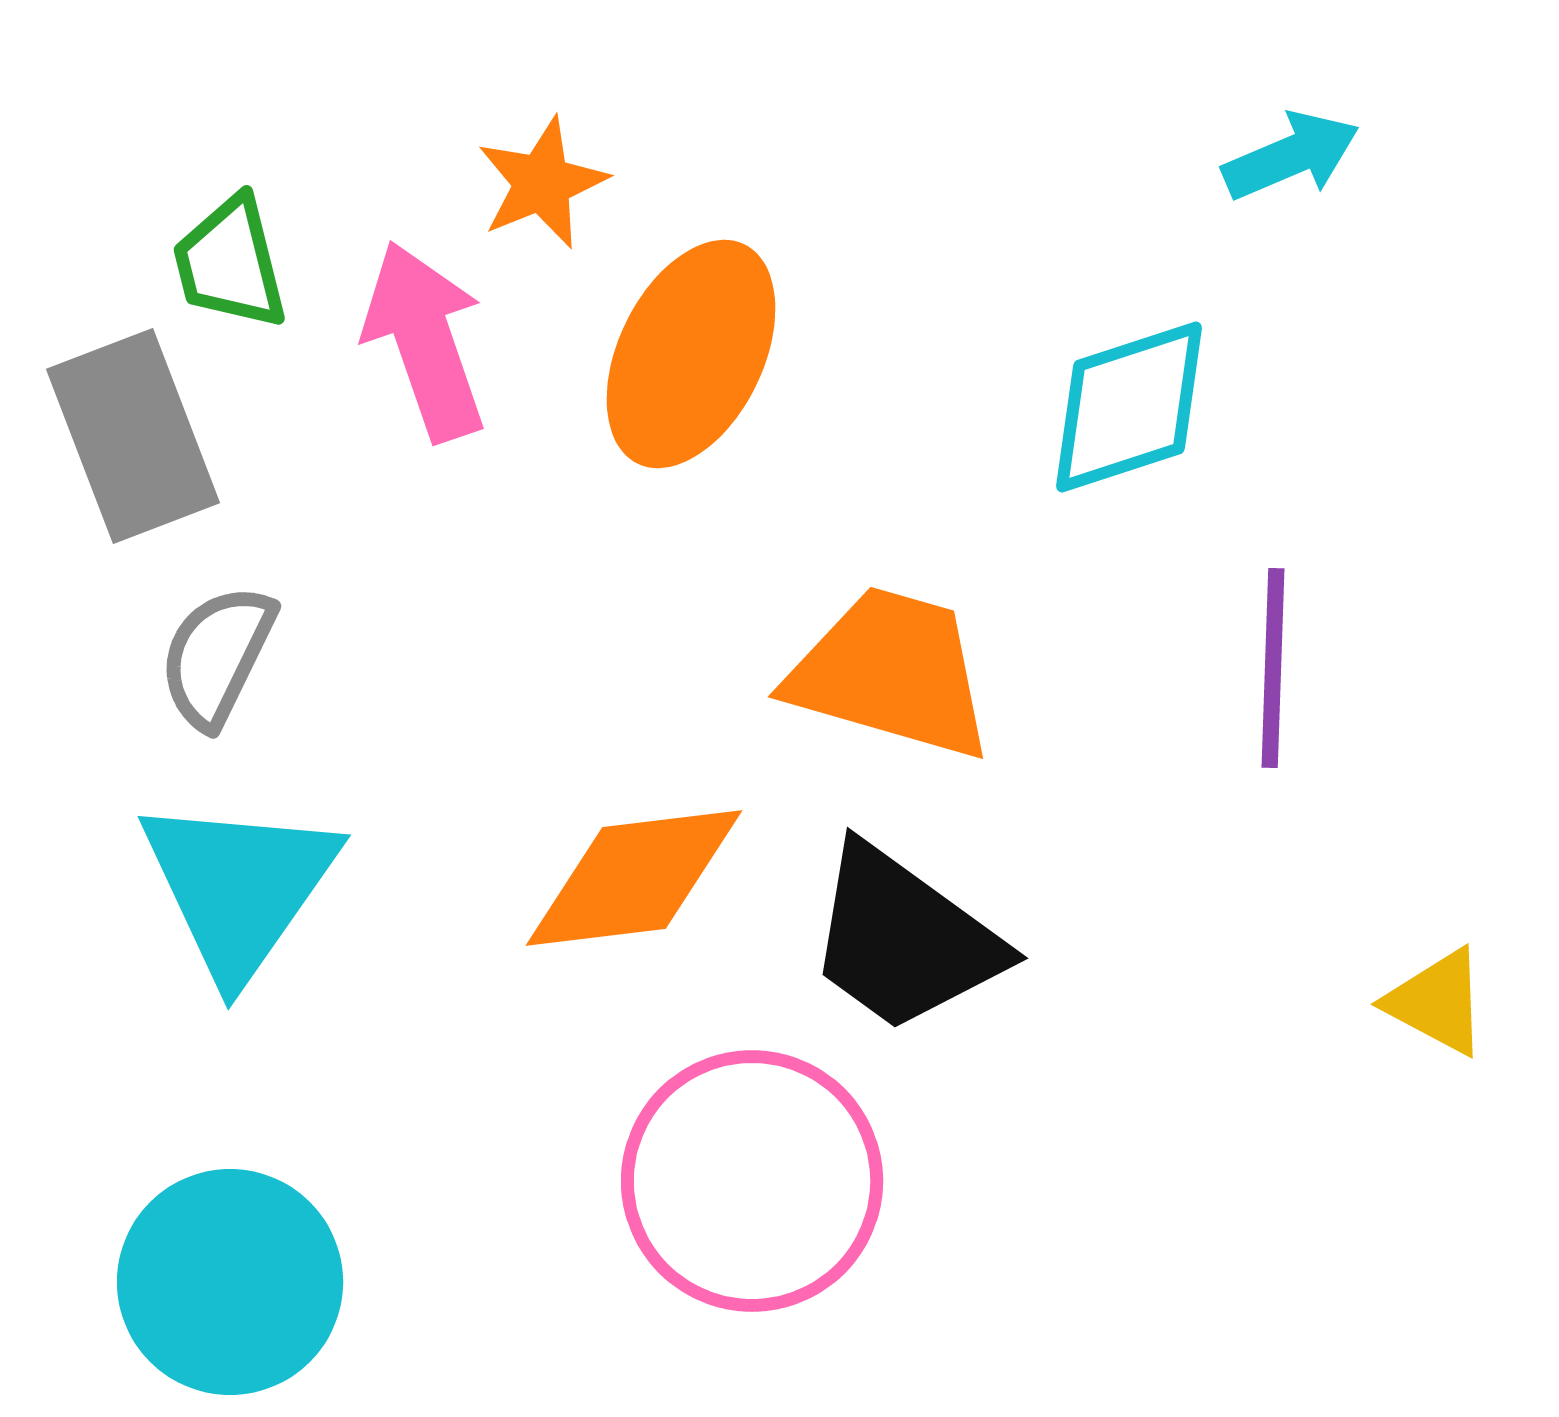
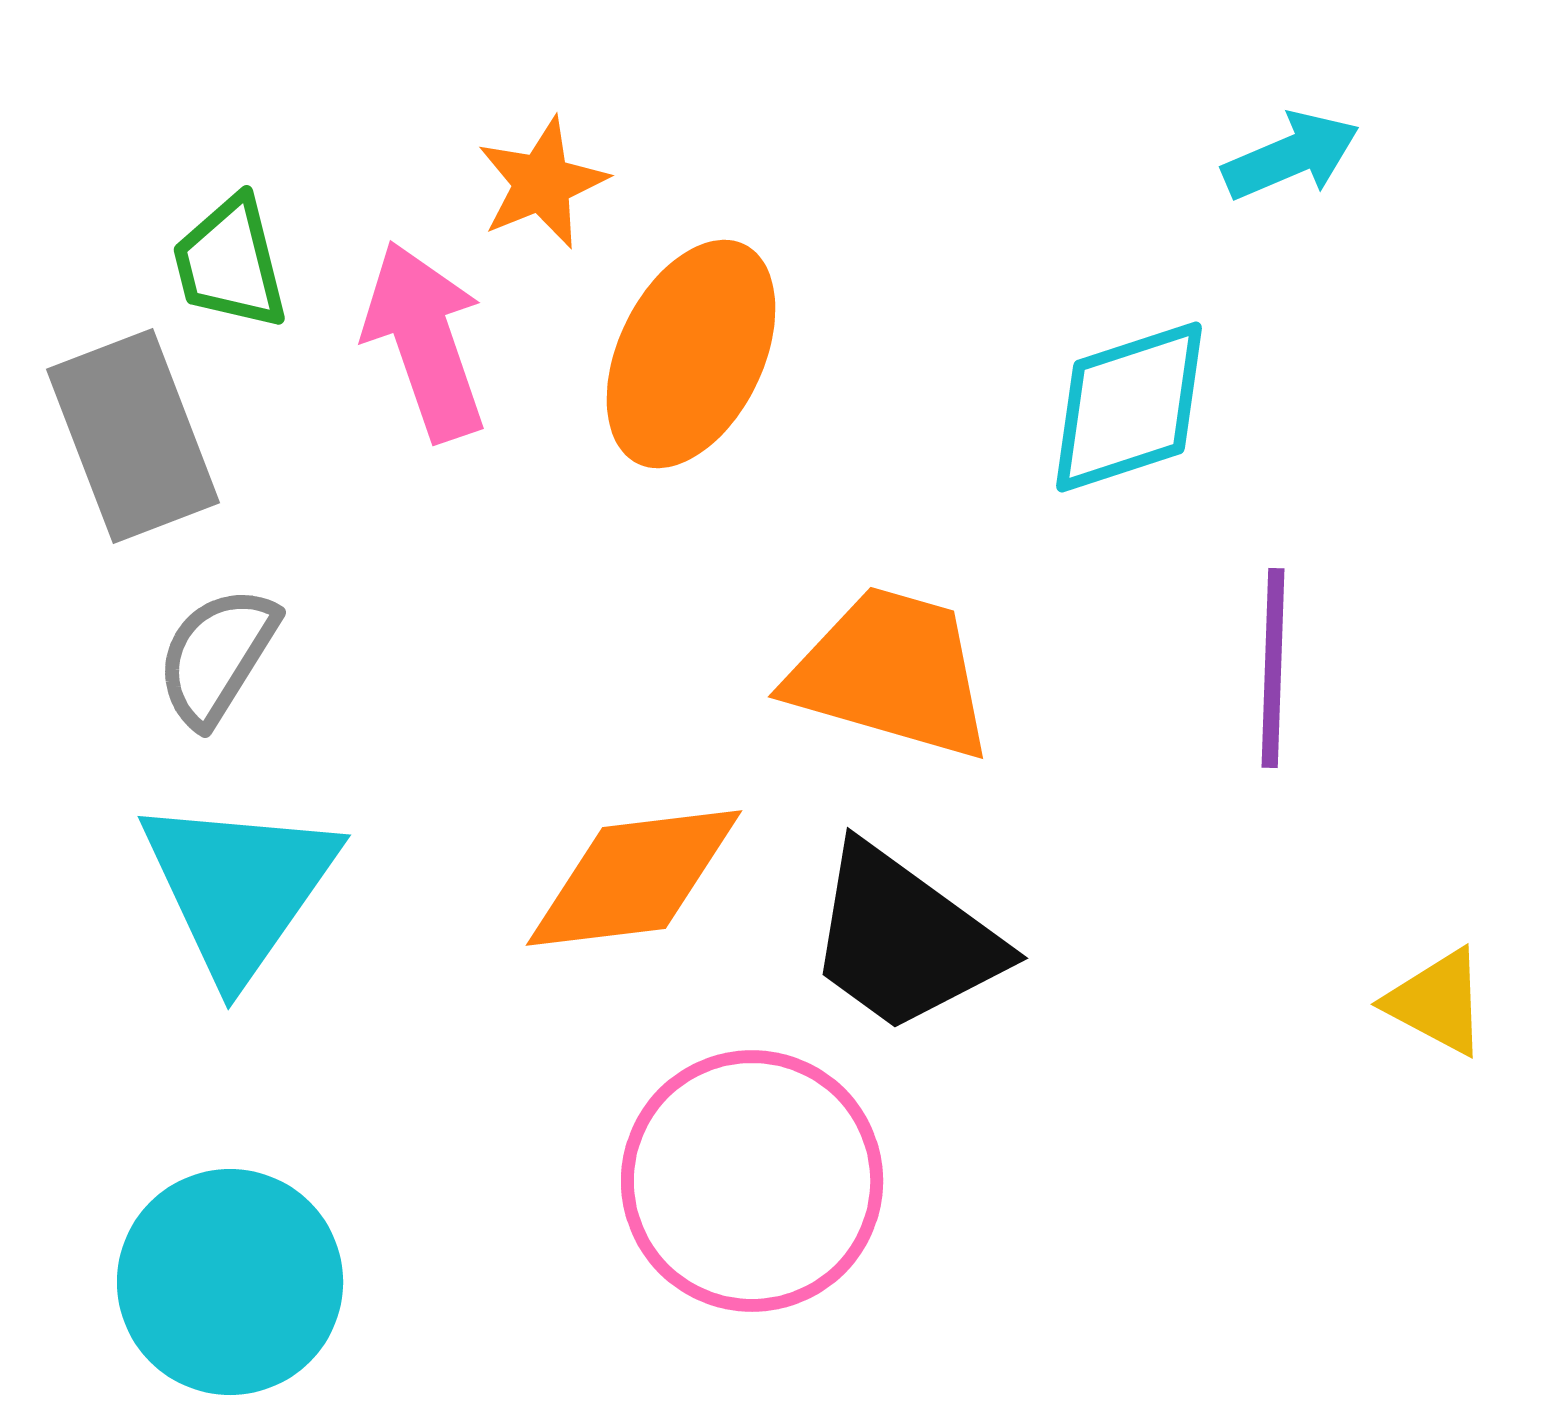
gray semicircle: rotated 6 degrees clockwise
